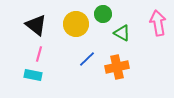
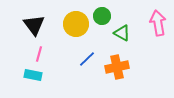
green circle: moved 1 px left, 2 px down
black triangle: moved 2 px left; rotated 15 degrees clockwise
